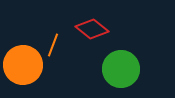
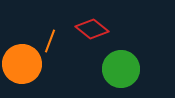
orange line: moved 3 px left, 4 px up
orange circle: moved 1 px left, 1 px up
